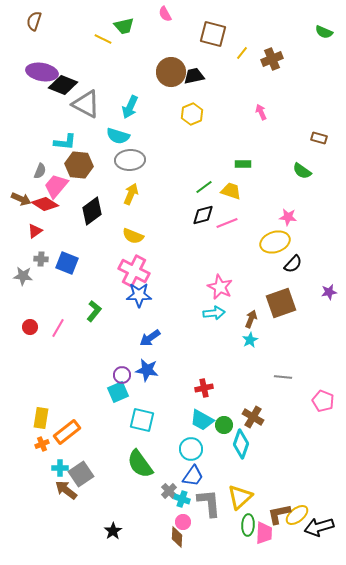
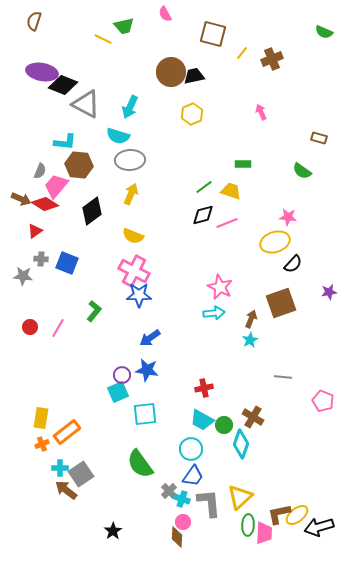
cyan square at (142, 420): moved 3 px right, 6 px up; rotated 20 degrees counterclockwise
